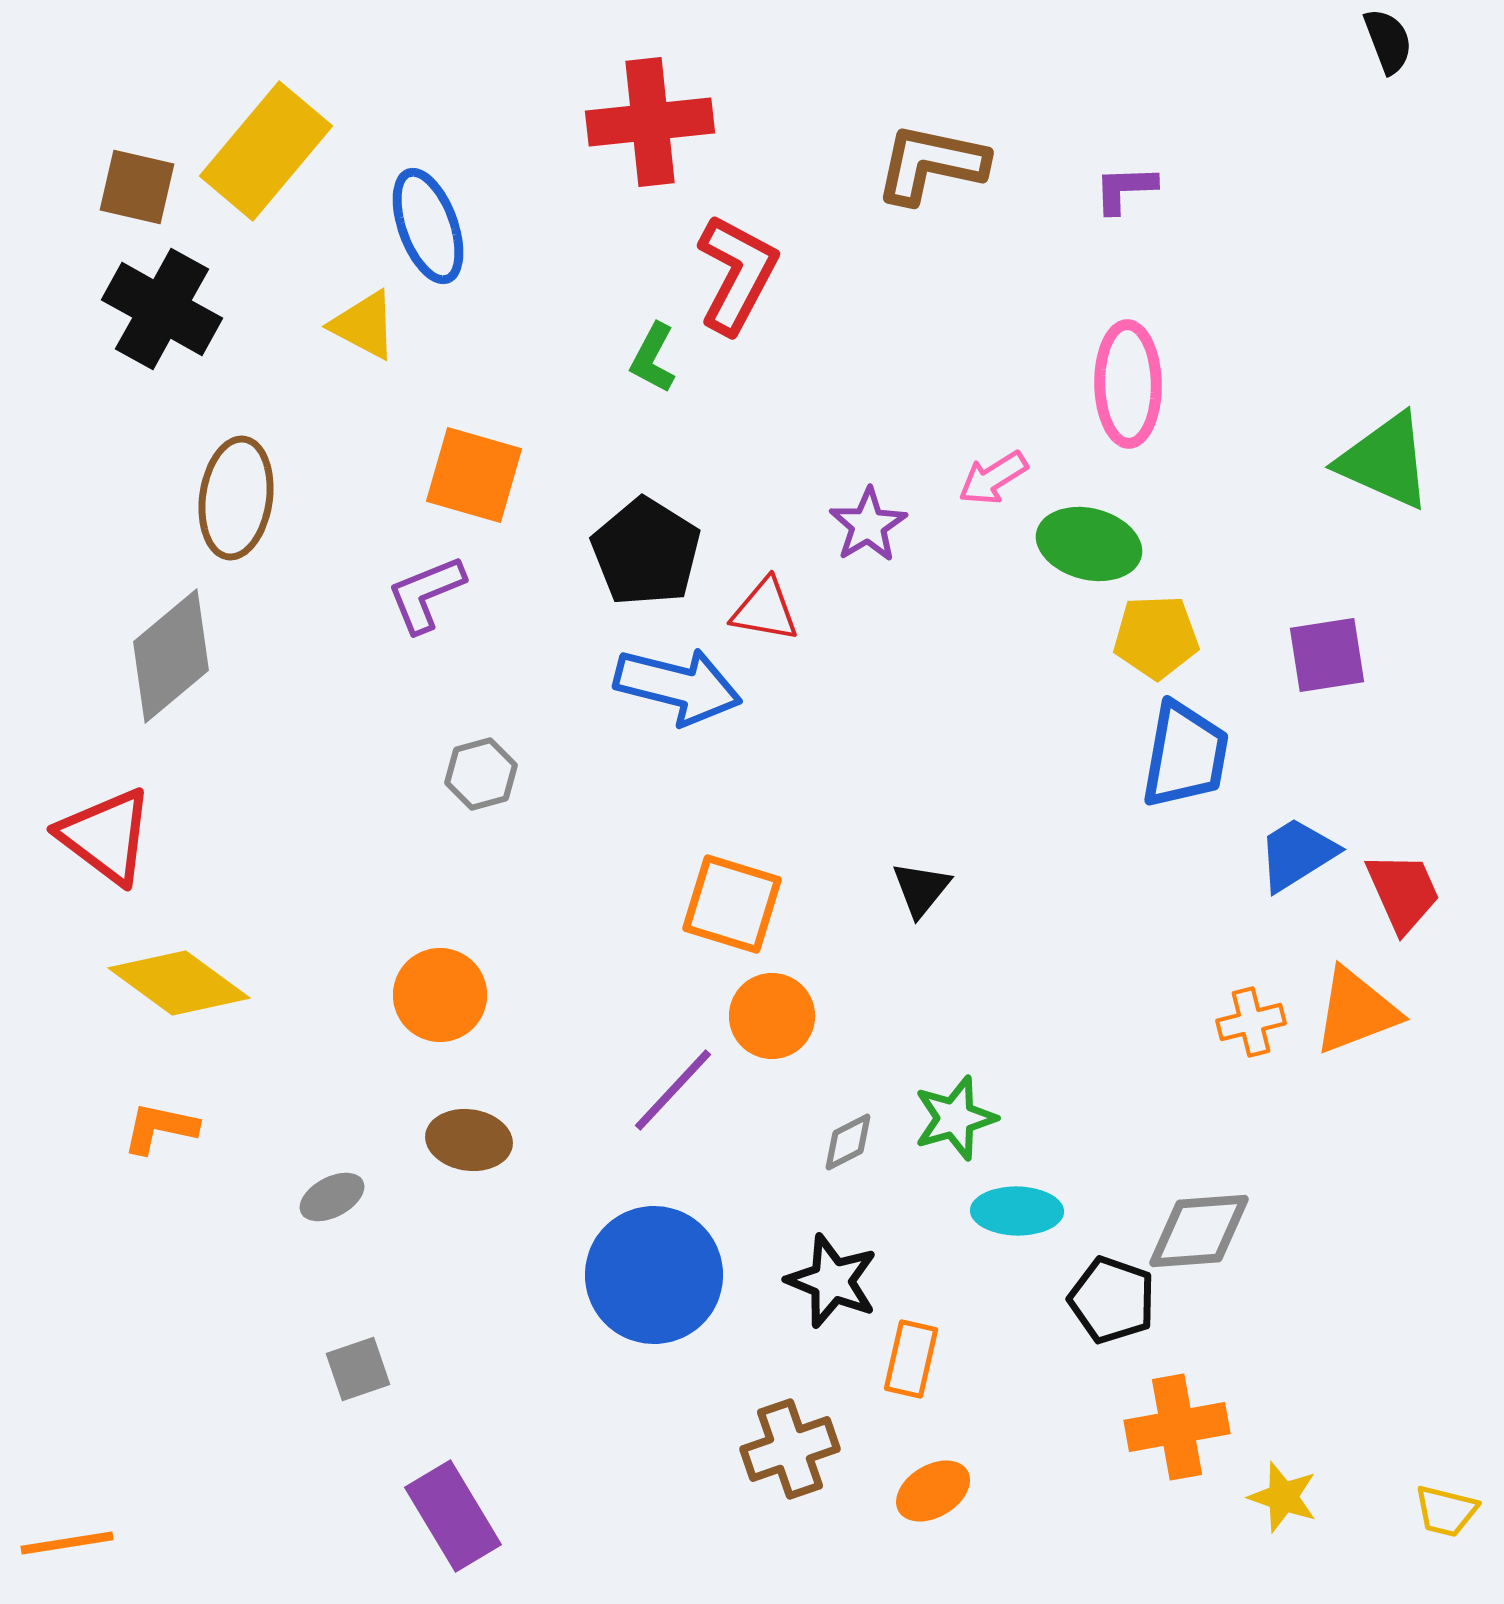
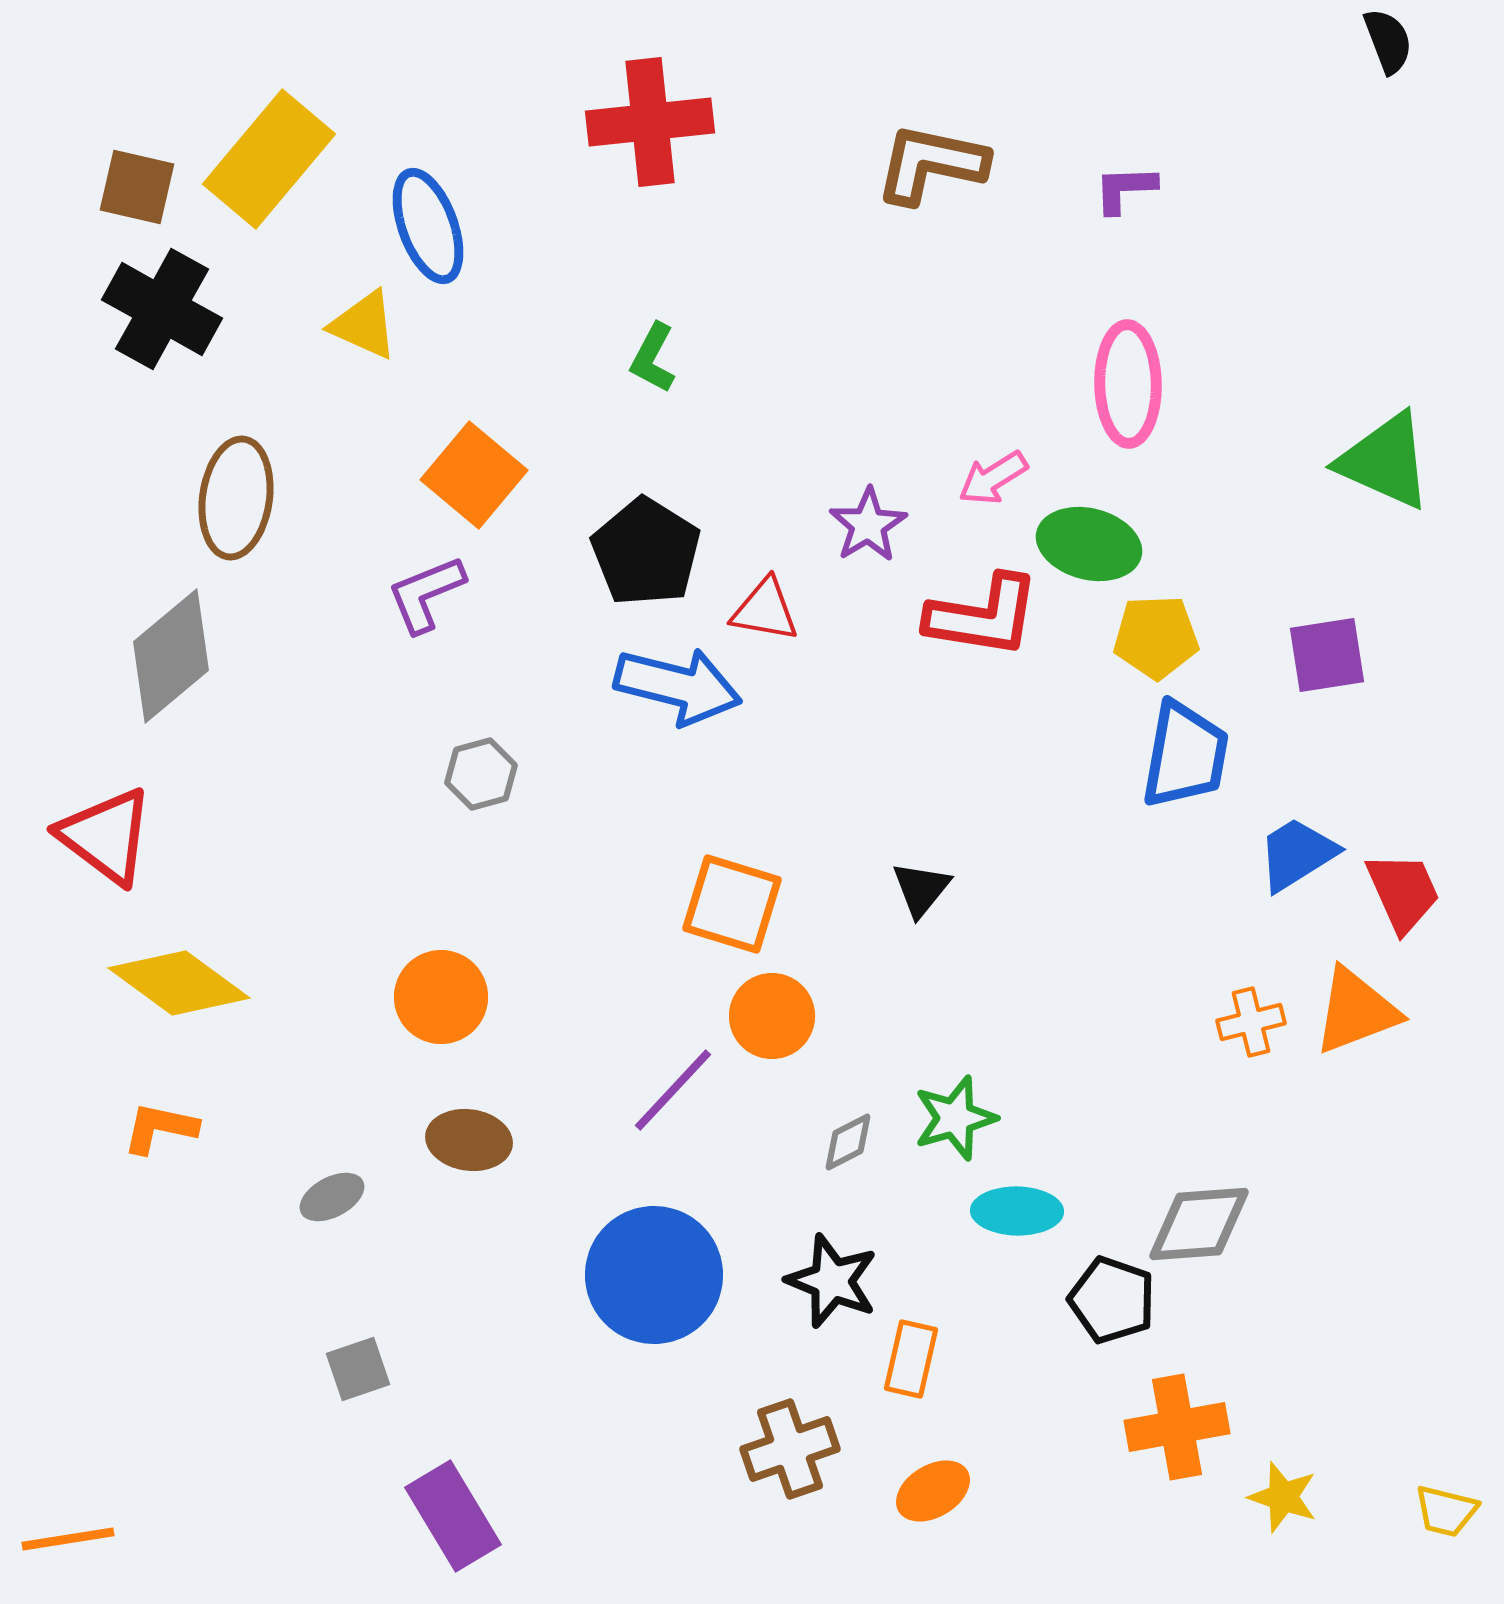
yellow rectangle at (266, 151): moved 3 px right, 8 px down
red L-shape at (737, 274): moved 246 px right, 342 px down; rotated 71 degrees clockwise
yellow triangle at (364, 325): rotated 4 degrees counterclockwise
orange square at (474, 475): rotated 24 degrees clockwise
orange circle at (440, 995): moved 1 px right, 2 px down
gray diamond at (1199, 1231): moved 7 px up
orange line at (67, 1543): moved 1 px right, 4 px up
